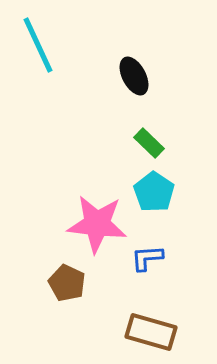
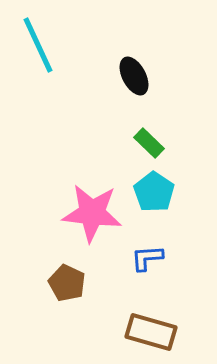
pink star: moved 5 px left, 11 px up
